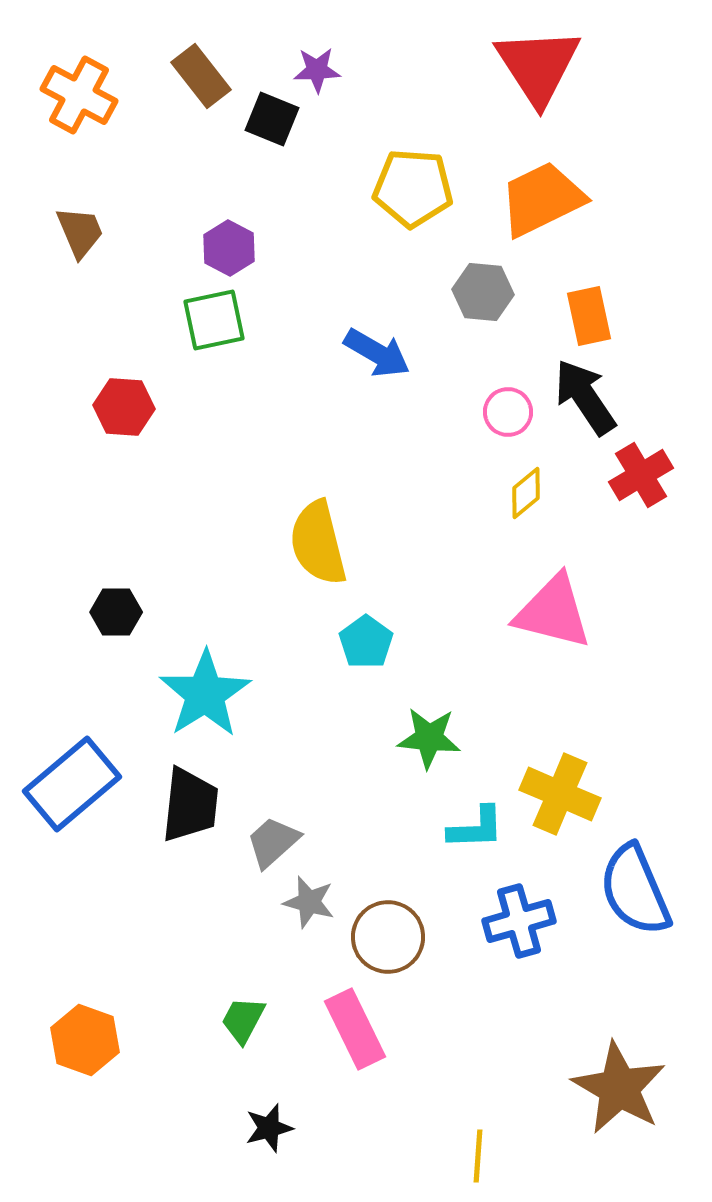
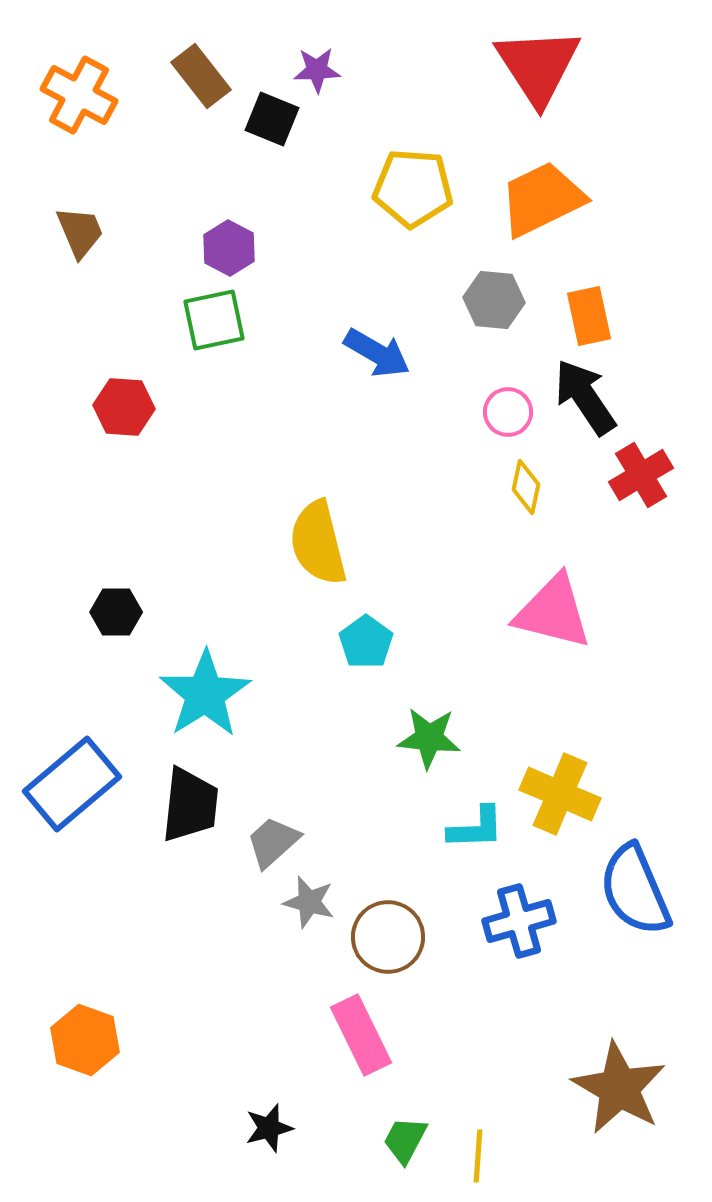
gray hexagon: moved 11 px right, 8 px down
yellow diamond: moved 6 px up; rotated 38 degrees counterclockwise
green trapezoid: moved 162 px right, 120 px down
pink rectangle: moved 6 px right, 6 px down
